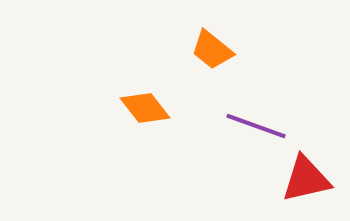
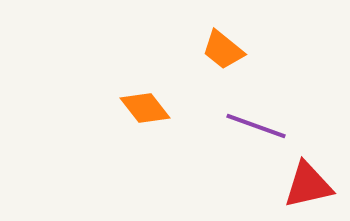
orange trapezoid: moved 11 px right
red triangle: moved 2 px right, 6 px down
